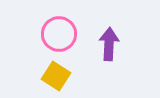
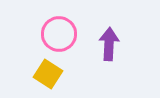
yellow square: moved 8 px left, 2 px up
